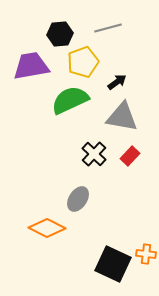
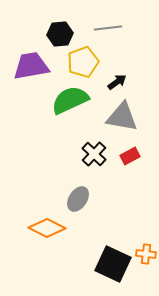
gray line: rotated 8 degrees clockwise
red rectangle: rotated 18 degrees clockwise
